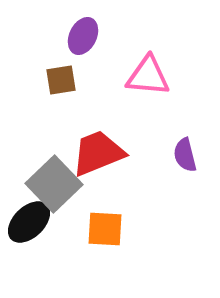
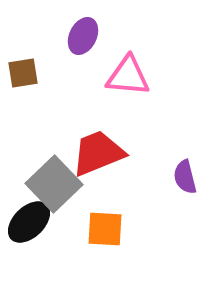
pink triangle: moved 20 px left
brown square: moved 38 px left, 7 px up
purple semicircle: moved 22 px down
